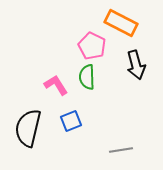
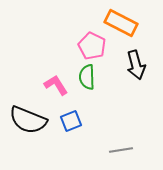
black semicircle: moved 8 px up; rotated 81 degrees counterclockwise
